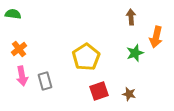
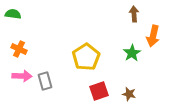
brown arrow: moved 3 px right, 3 px up
orange arrow: moved 3 px left, 1 px up
orange cross: rotated 28 degrees counterclockwise
green star: moved 3 px left; rotated 12 degrees counterclockwise
pink arrow: rotated 78 degrees counterclockwise
